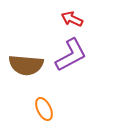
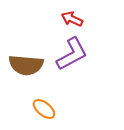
purple L-shape: moved 1 px right, 1 px up
orange ellipse: rotated 25 degrees counterclockwise
